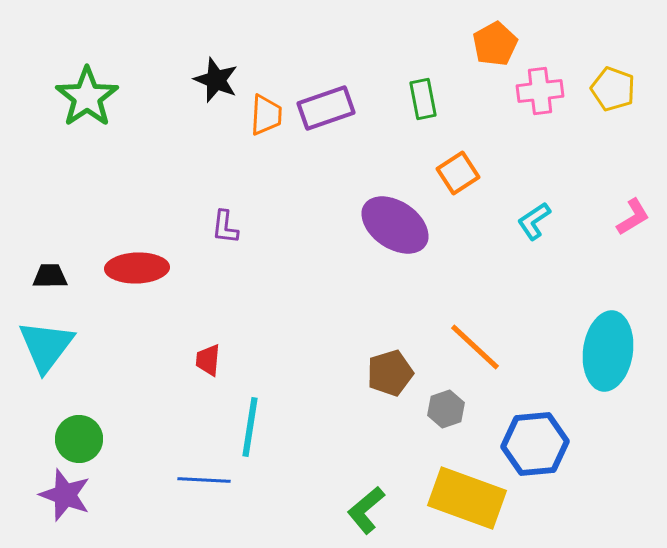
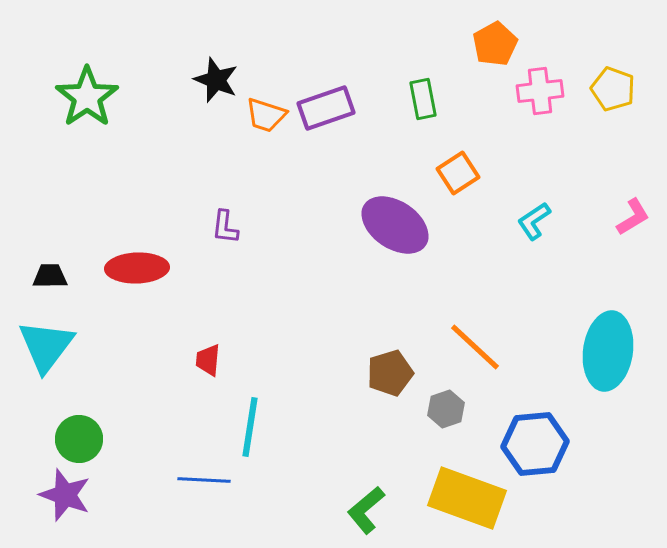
orange trapezoid: rotated 105 degrees clockwise
